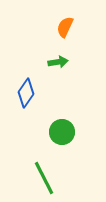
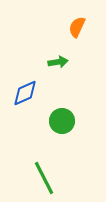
orange semicircle: moved 12 px right
blue diamond: moved 1 px left; rotated 32 degrees clockwise
green circle: moved 11 px up
